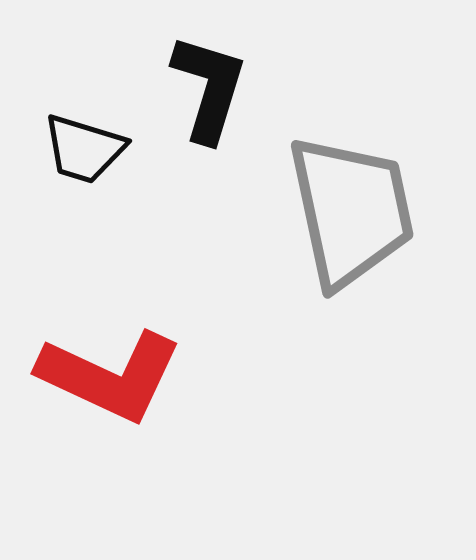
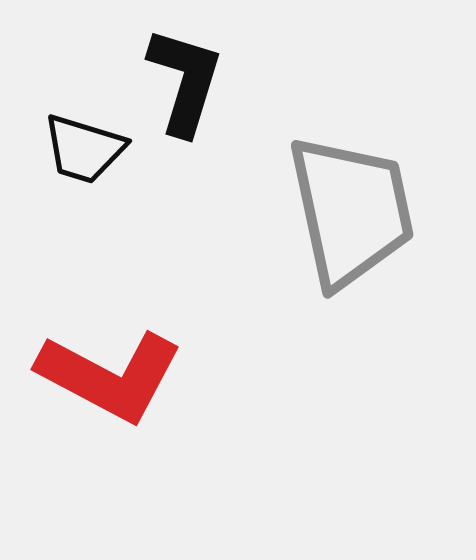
black L-shape: moved 24 px left, 7 px up
red L-shape: rotated 3 degrees clockwise
